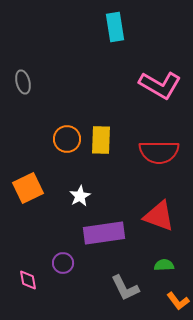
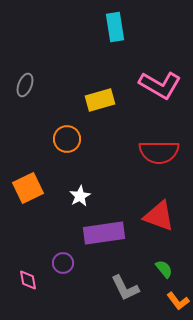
gray ellipse: moved 2 px right, 3 px down; rotated 35 degrees clockwise
yellow rectangle: moved 1 px left, 40 px up; rotated 72 degrees clockwise
green semicircle: moved 4 px down; rotated 54 degrees clockwise
